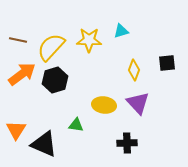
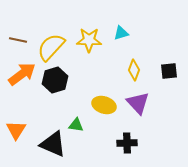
cyan triangle: moved 2 px down
black square: moved 2 px right, 8 px down
yellow ellipse: rotated 10 degrees clockwise
black triangle: moved 9 px right
